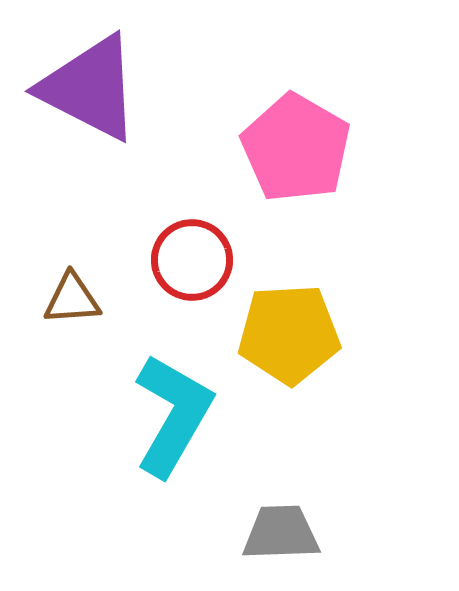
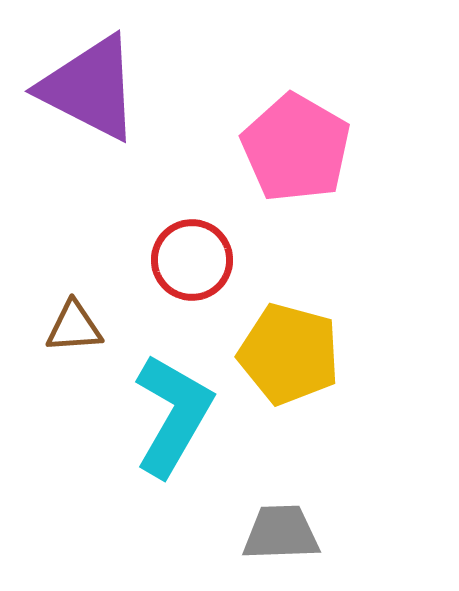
brown triangle: moved 2 px right, 28 px down
yellow pentagon: moved 20 px down; rotated 18 degrees clockwise
